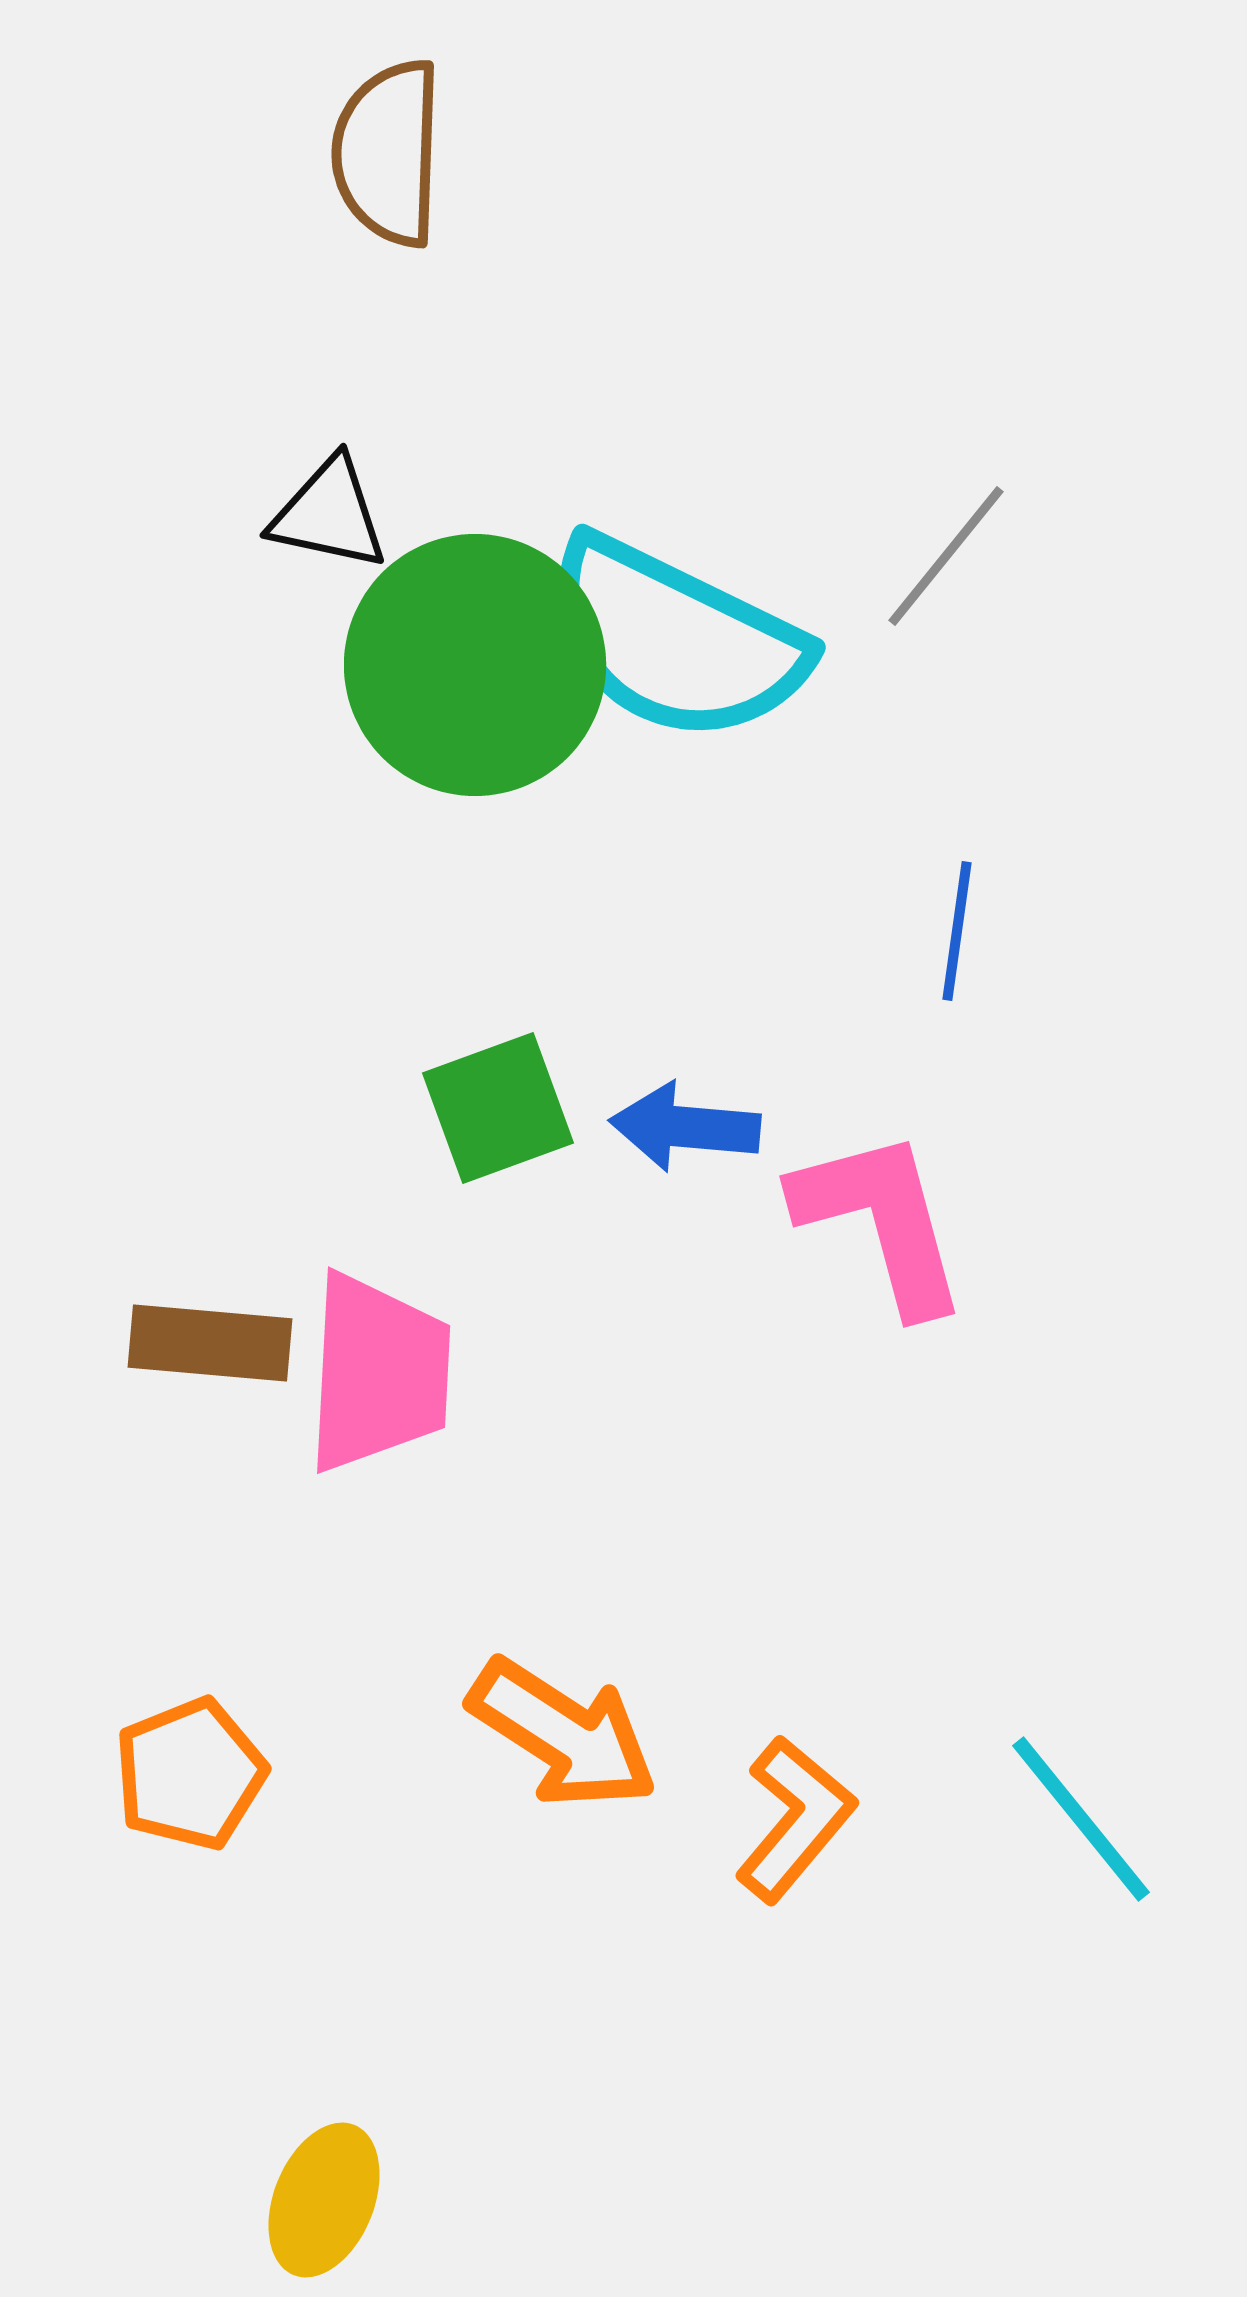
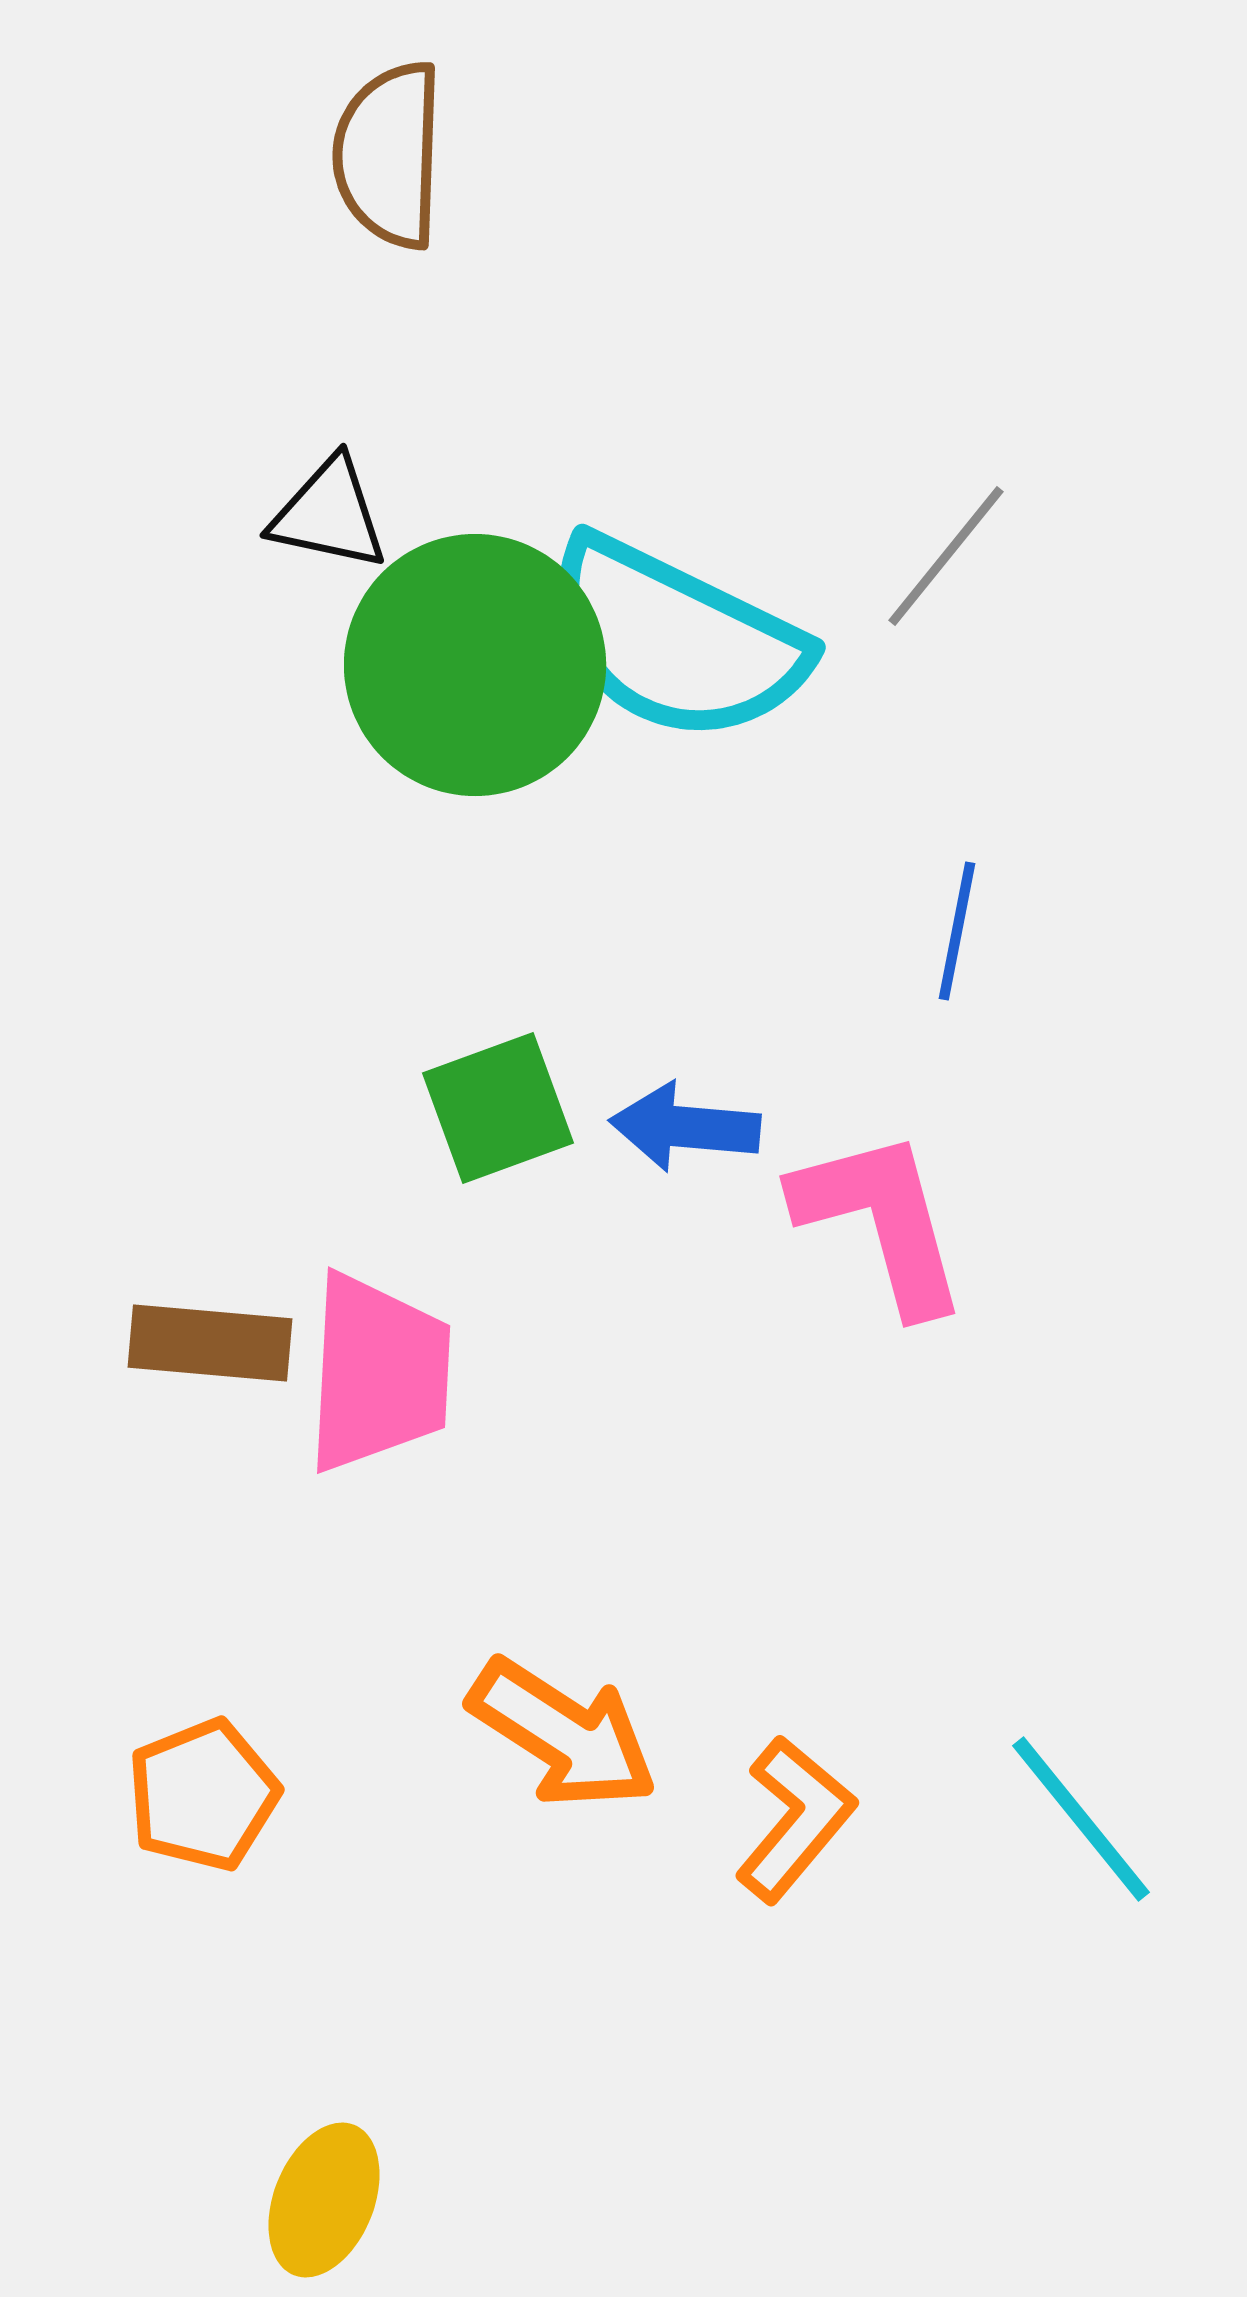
brown semicircle: moved 1 px right, 2 px down
blue line: rotated 3 degrees clockwise
orange pentagon: moved 13 px right, 21 px down
